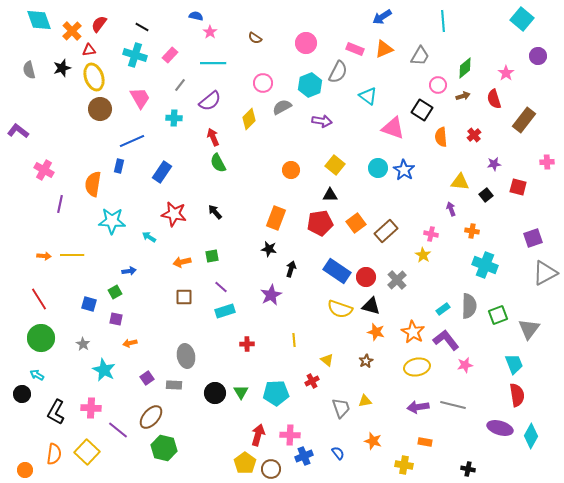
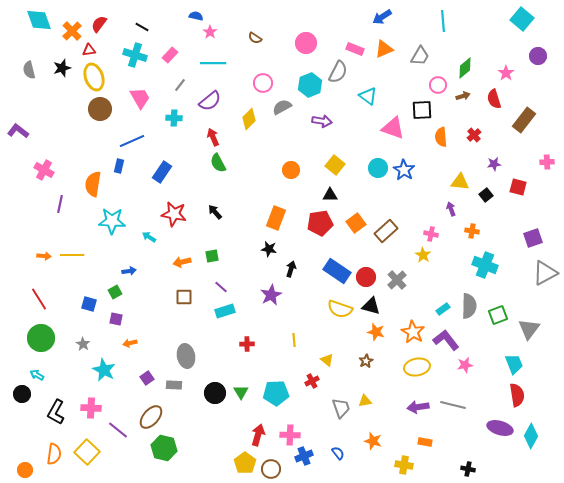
black square at (422, 110): rotated 35 degrees counterclockwise
